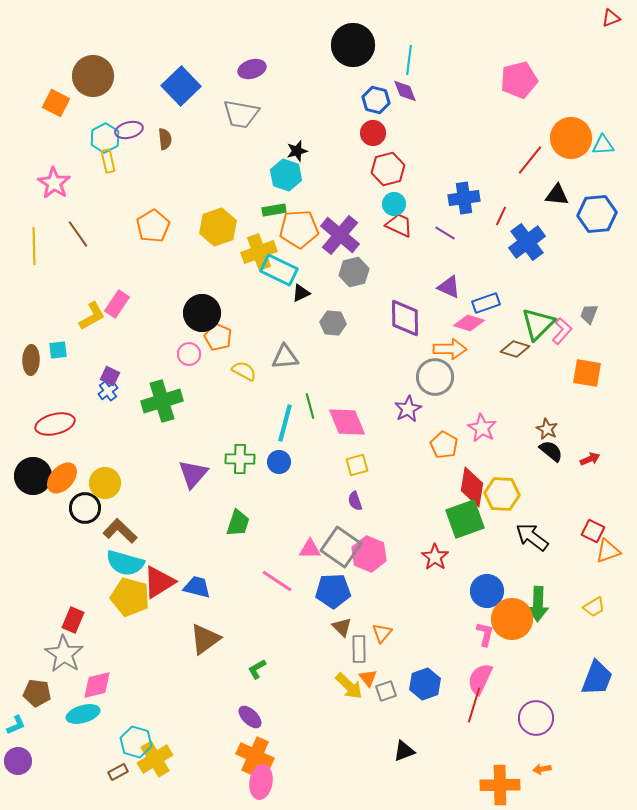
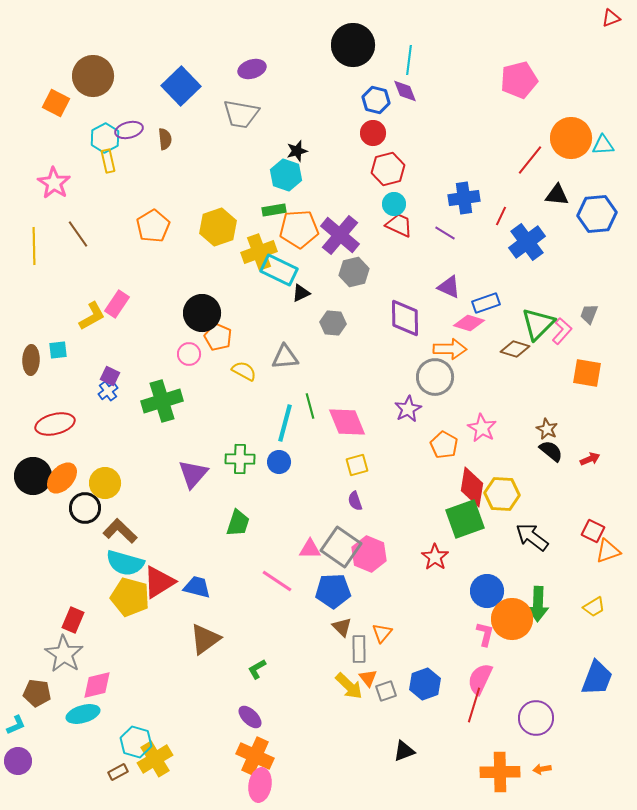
pink ellipse at (261, 782): moved 1 px left, 3 px down
orange cross at (500, 785): moved 13 px up
